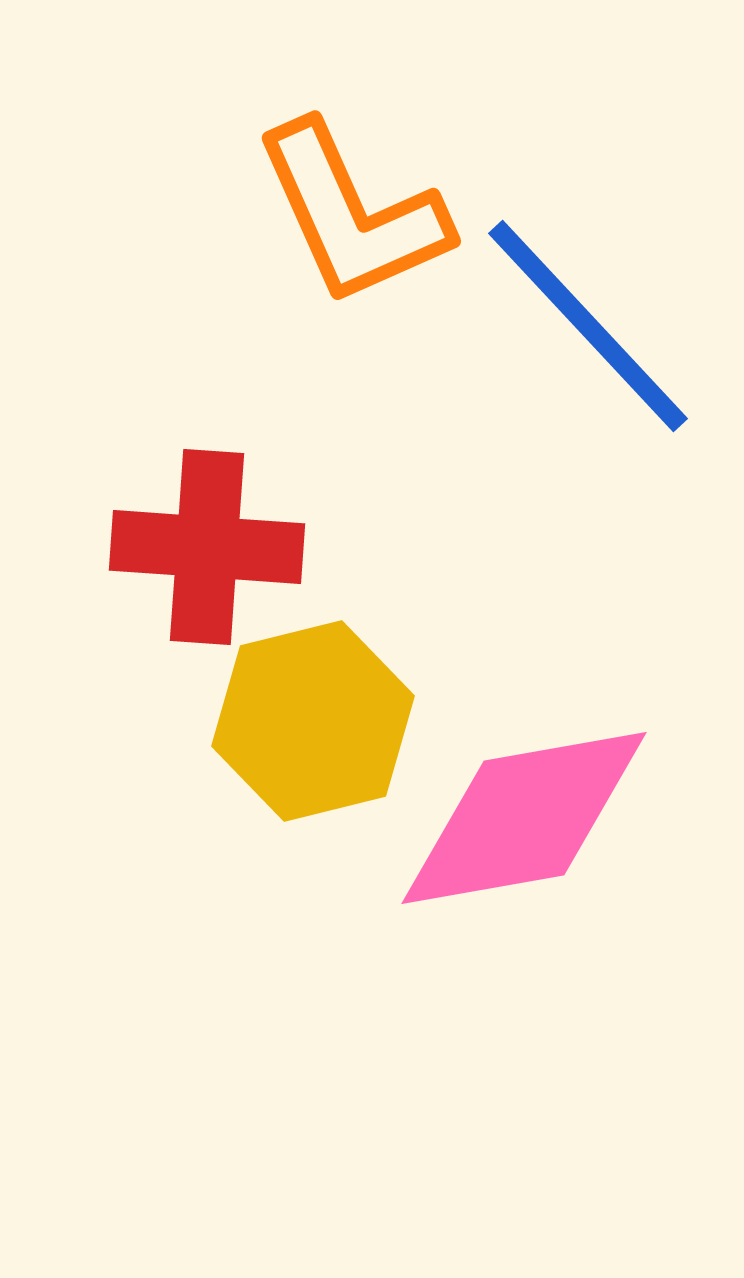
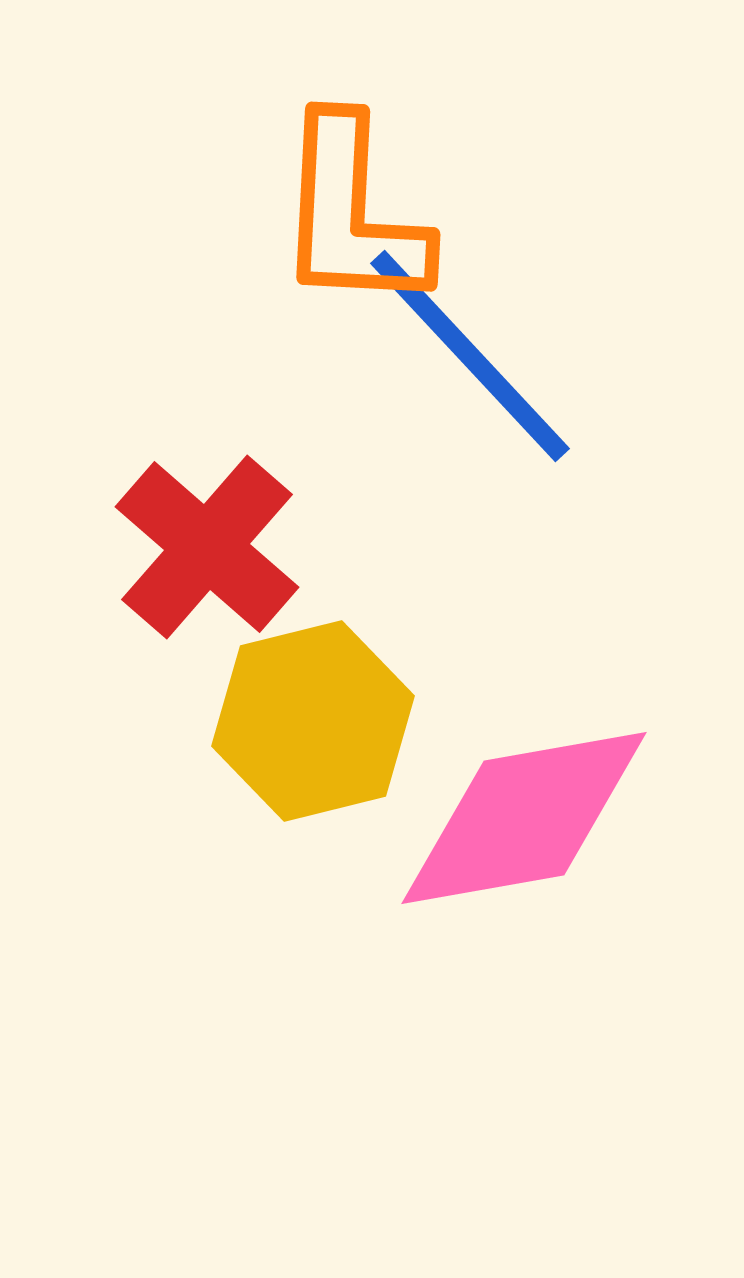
orange L-shape: rotated 27 degrees clockwise
blue line: moved 118 px left, 30 px down
red cross: rotated 37 degrees clockwise
